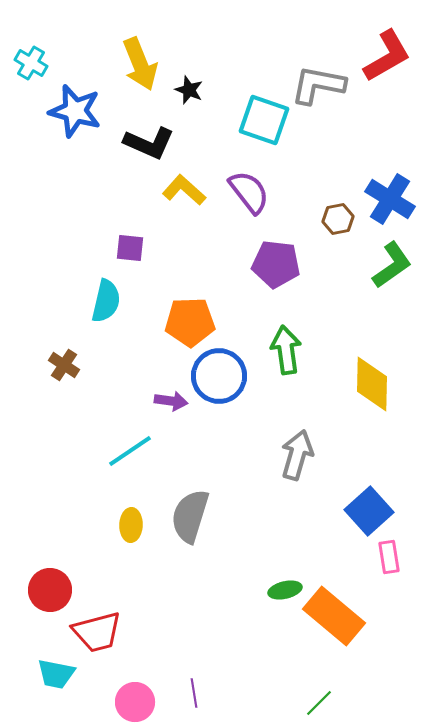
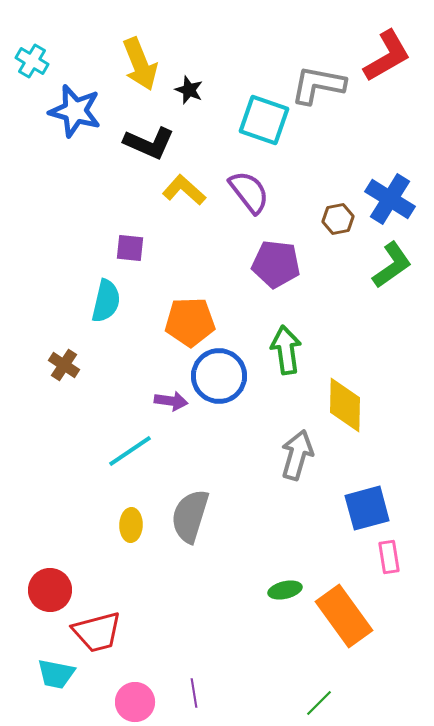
cyan cross: moved 1 px right, 2 px up
yellow diamond: moved 27 px left, 21 px down
blue square: moved 2 px left, 3 px up; rotated 27 degrees clockwise
orange rectangle: moved 10 px right; rotated 14 degrees clockwise
